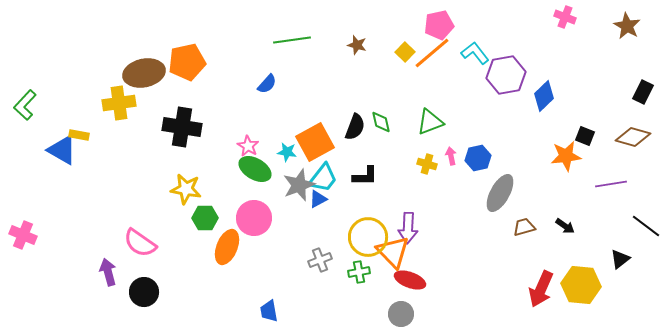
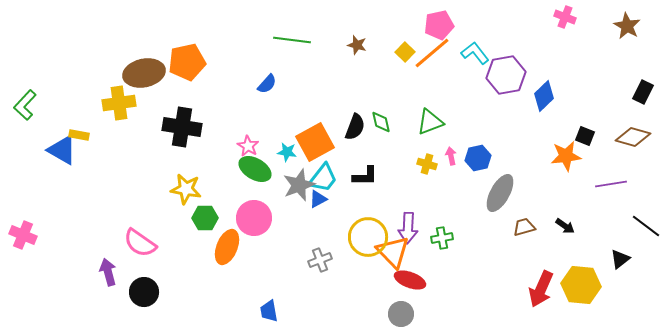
green line at (292, 40): rotated 15 degrees clockwise
green cross at (359, 272): moved 83 px right, 34 px up
